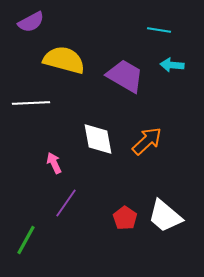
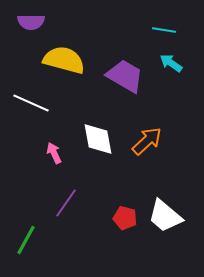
purple semicircle: rotated 28 degrees clockwise
cyan line: moved 5 px right
cyan arrow: moved 1 px left, 2 px up; rotated 30 degrees clockwise
white line: rotated 27 degrees clockwise
pink arrow: moved 10 px up
red pentagon: rotated 20 degrees counterclockwise
